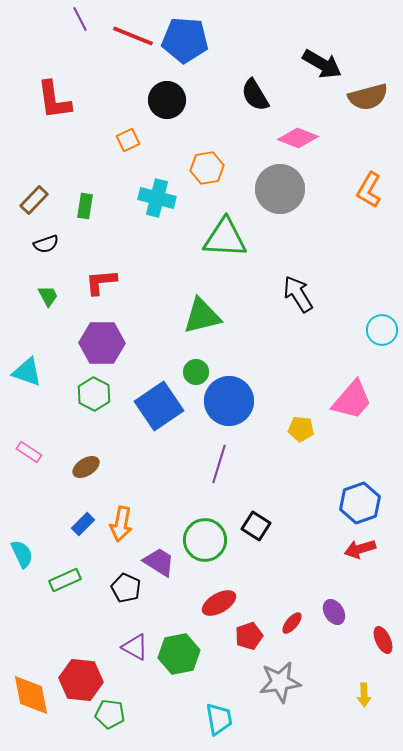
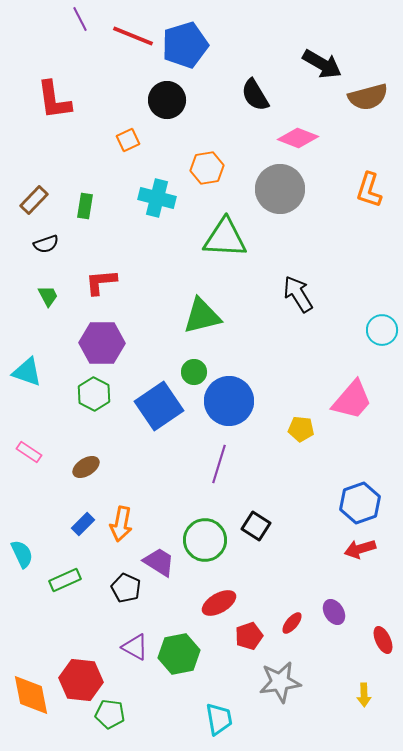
blue pentagon at (185, 40): moved 5 px down; rotated 21 degrees counterclockwise
orange L-shape at (369, 190): rotated 12 degrees counterclockwise
green circle at (196, 372): moved 2 px left
